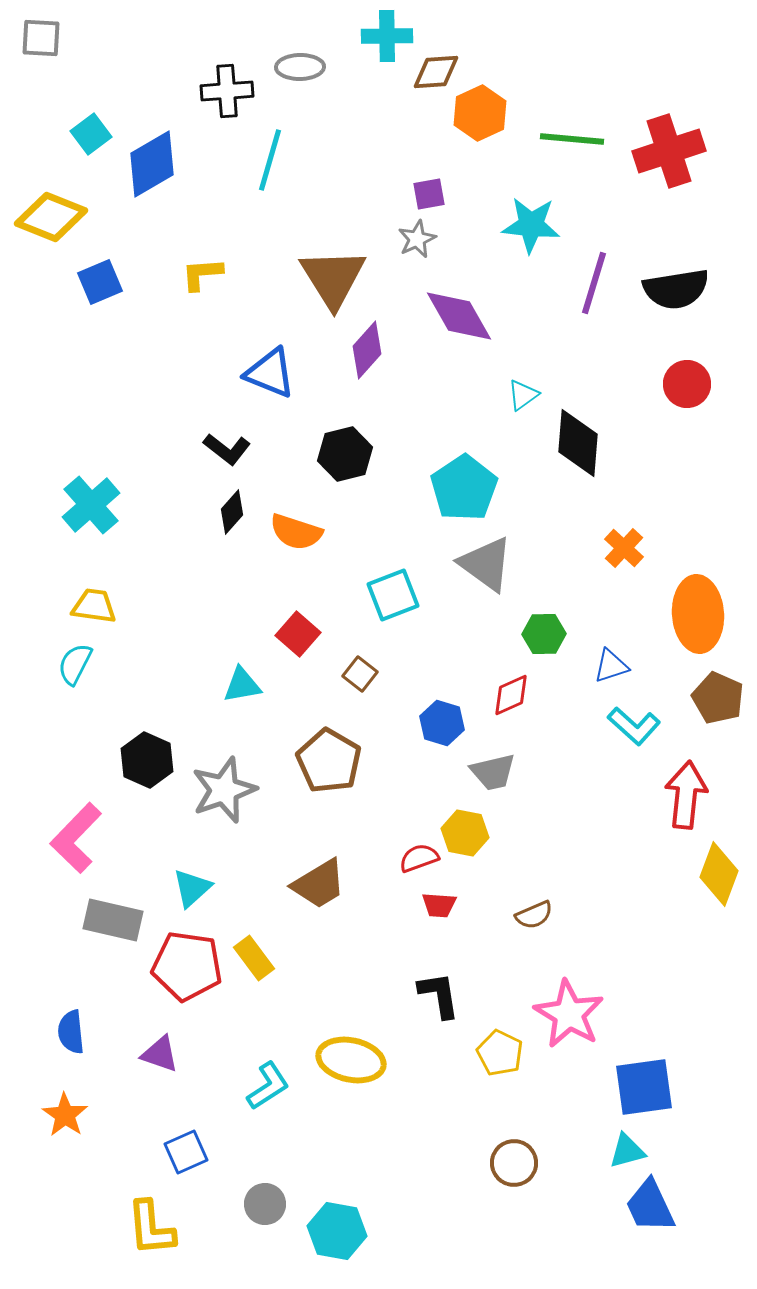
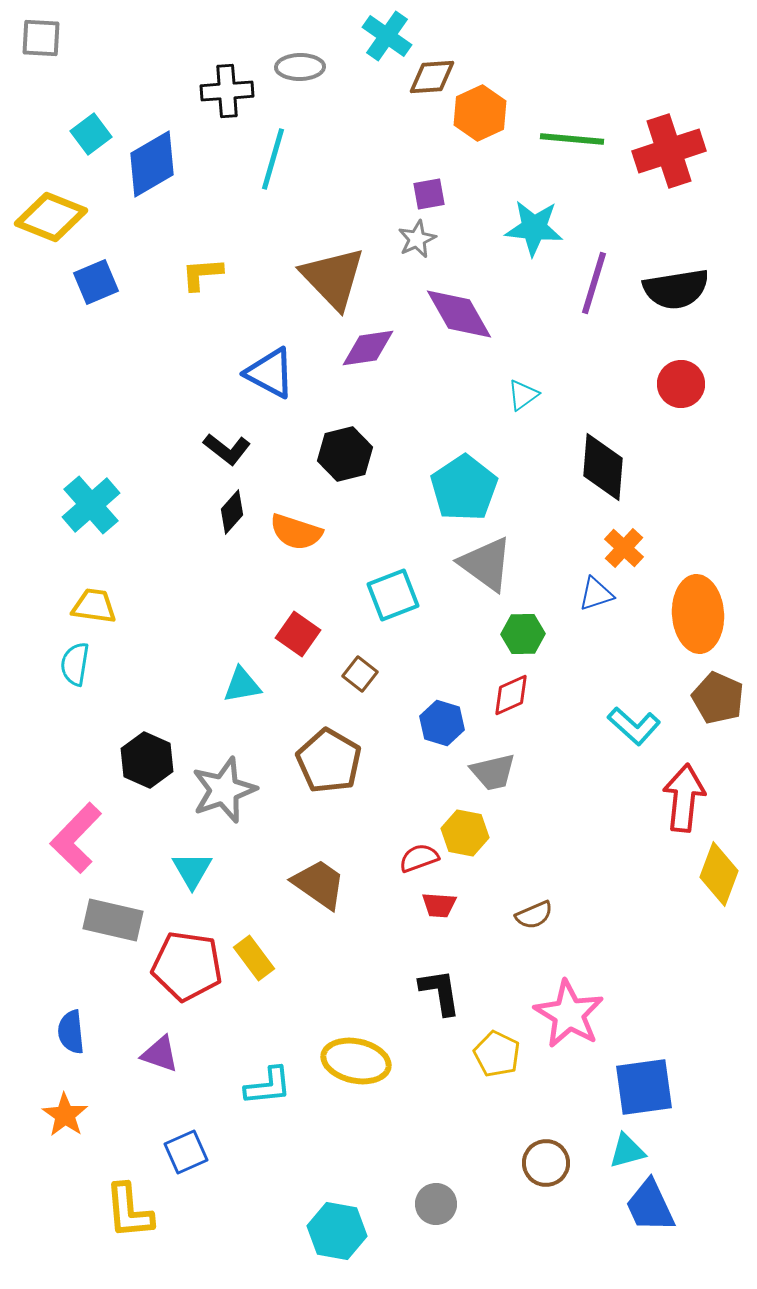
cyan cross at (387, 36): rotated 36 degrees clockwise
brown diamond at (436, 72): moved 4 px left, 5 px down
cyan line at (270, 160): moved 3 px right, 1 px up
cyan star at (531, 225): moved 3 px right, 3 px down
brown triangle at (333, 278): rotated 12 degrees counterclockwise
blue square at (100, 282): moved 4 px left
purple diamond at (459, 316): moved 2 px up
purple diamond at (367, 350): moved 1 px right, 2 px up; rotated 40 degrees clockwise
blue triangle at (270, 373): rotated 6 degrees clockwise
red circle at (687, 384): moved 6 px left
black diamond at (578, 443): moved 25 px right, 24 px down
red square at (298, 634): rotated 6 degrees counterclockwise
green hexagon at (544, 634): moved 21 px left
cyan semicircle at (75, 664): rotated 18 degrees counterclockwise
blue triangle at (611, 666): moved 15 px left, 72 px up
red arrow at (686, 795): moved 2 px left, 3 px down
brown trapezoid at (319, 884): rotated 114 degrees counterclockwise
cyan triangle at (192, 888): moved 18 px up; rotated 18 degrees counterclockwise
black L-shape at (439, 995): moved 1 px right, 3 px up
yellow pentagon at (500, 1053): moved 3 px left, 1 px down
yellow ellipse at (351, 1060): moved 5 px right, 1 px down
cyan L-shape at (268, 1086): rotated 27 degrees clockwise
brown circle at (514, 1163): moved 32 px right
gray circle at (265, 1204): moved 171 px right
yellow L-shape at (151, 1228): moved 22 px left, 17 px up
